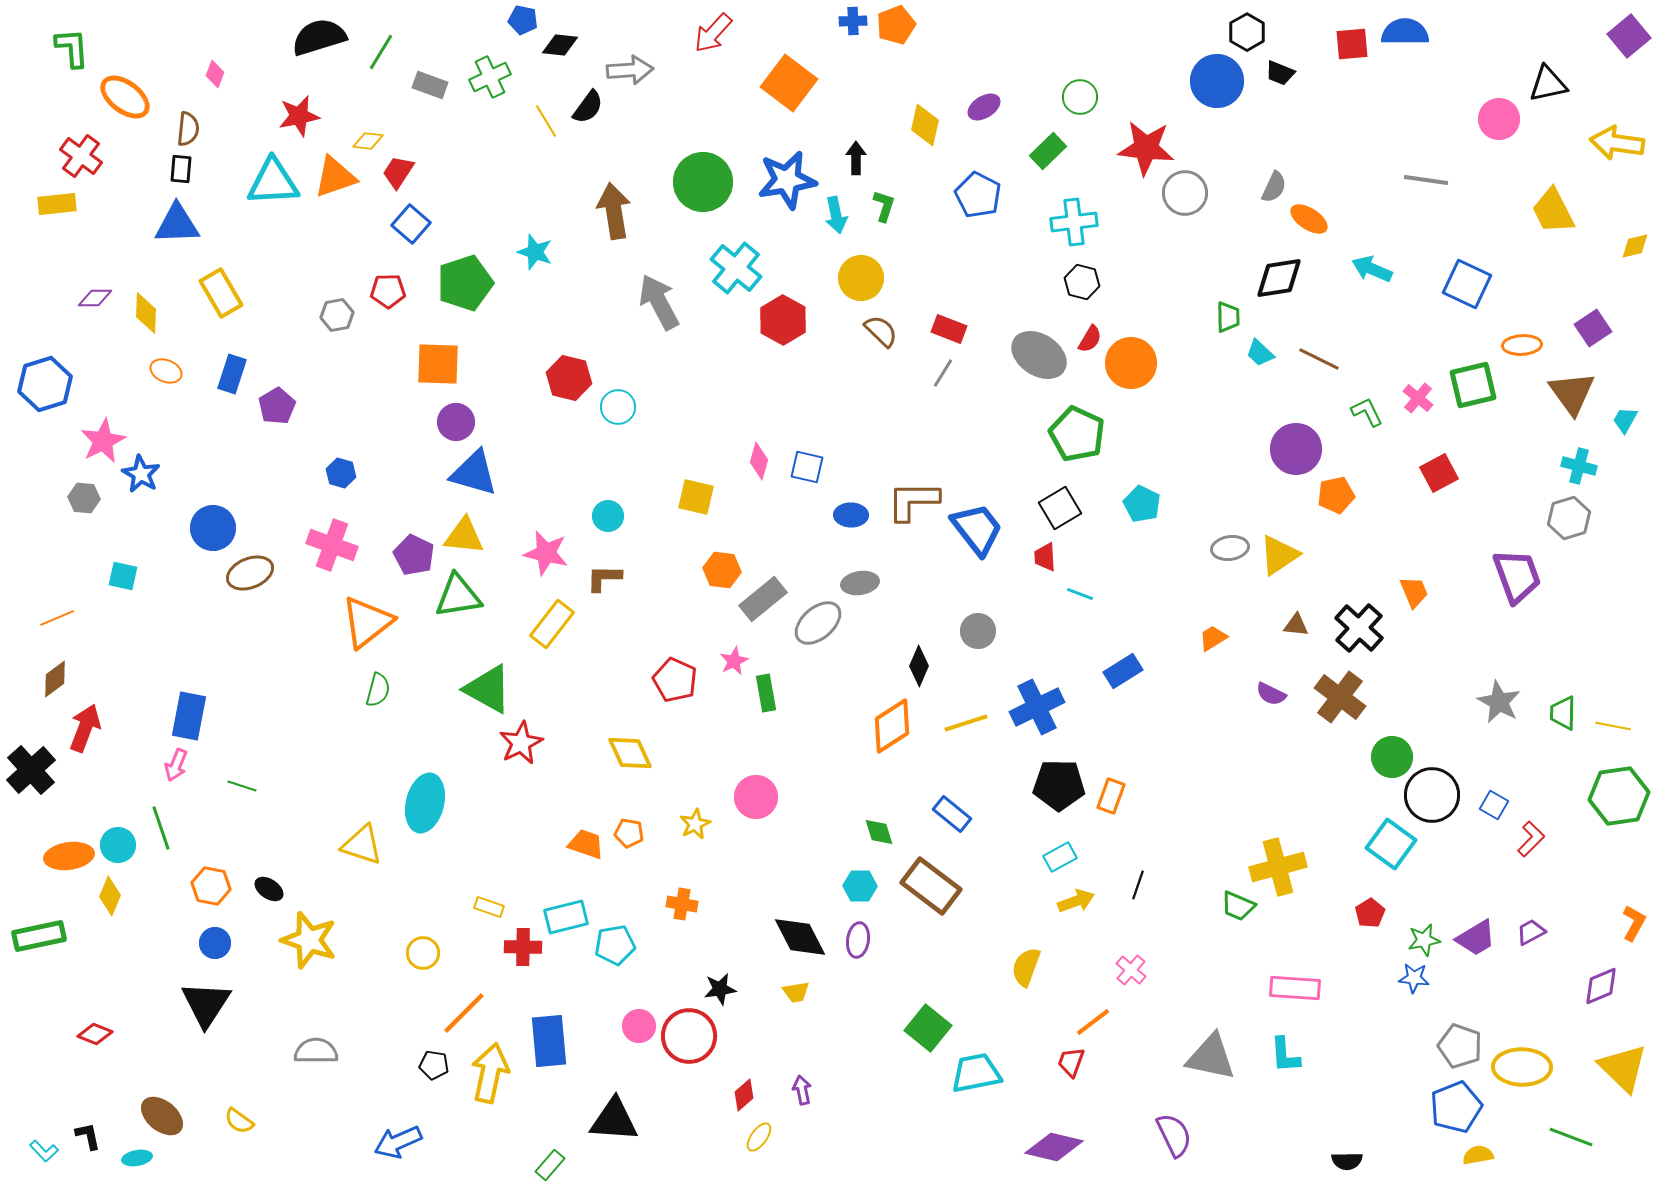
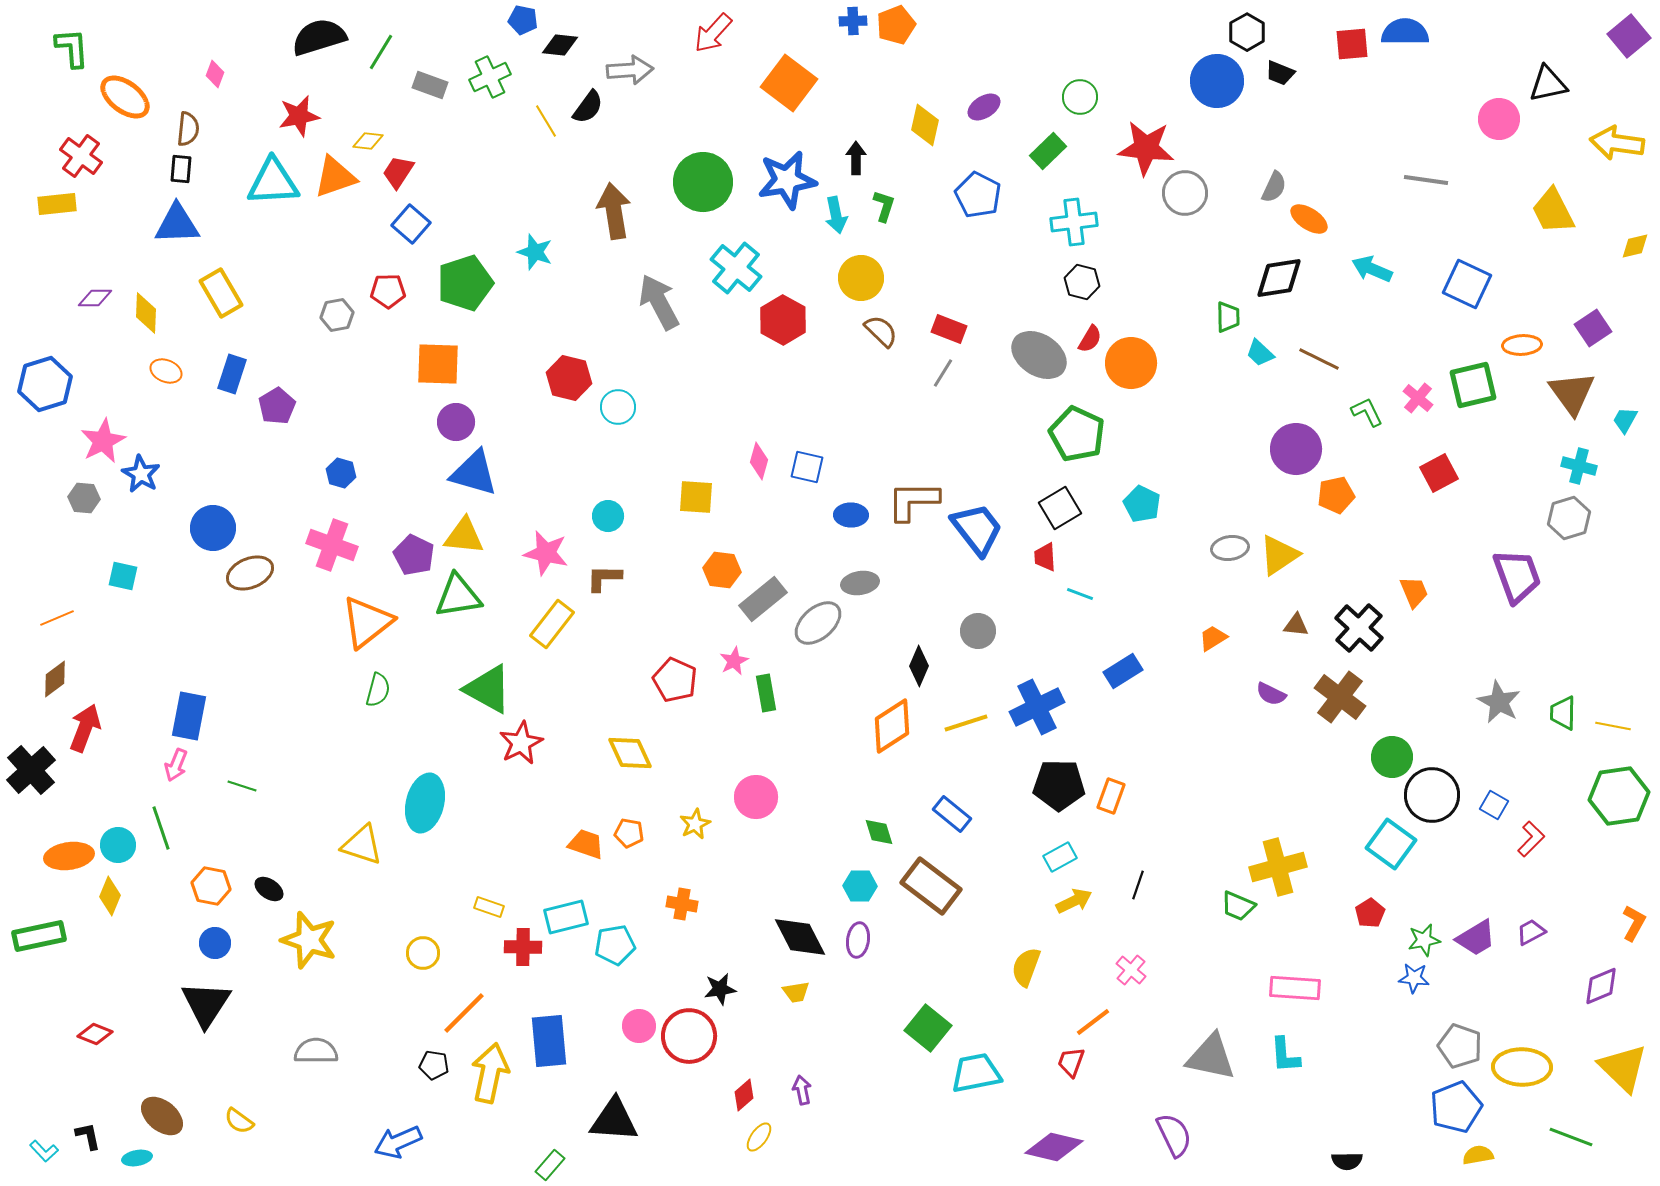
yellow square at (696, 497): rotated 9 degrees counterclockwise
yellow arrow at (1076, 901): moved 2 px left; rotated 6 degrees counterclockwise
